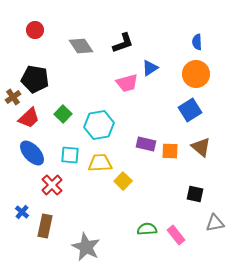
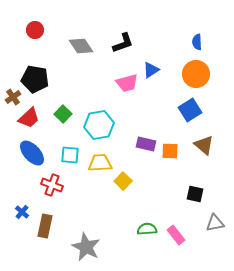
blue triangle: moved 1 px right, 2 px down
brown triangle: moved 3 px right, 2 px up
red cross: rotated 25 degrees counterclockwise
